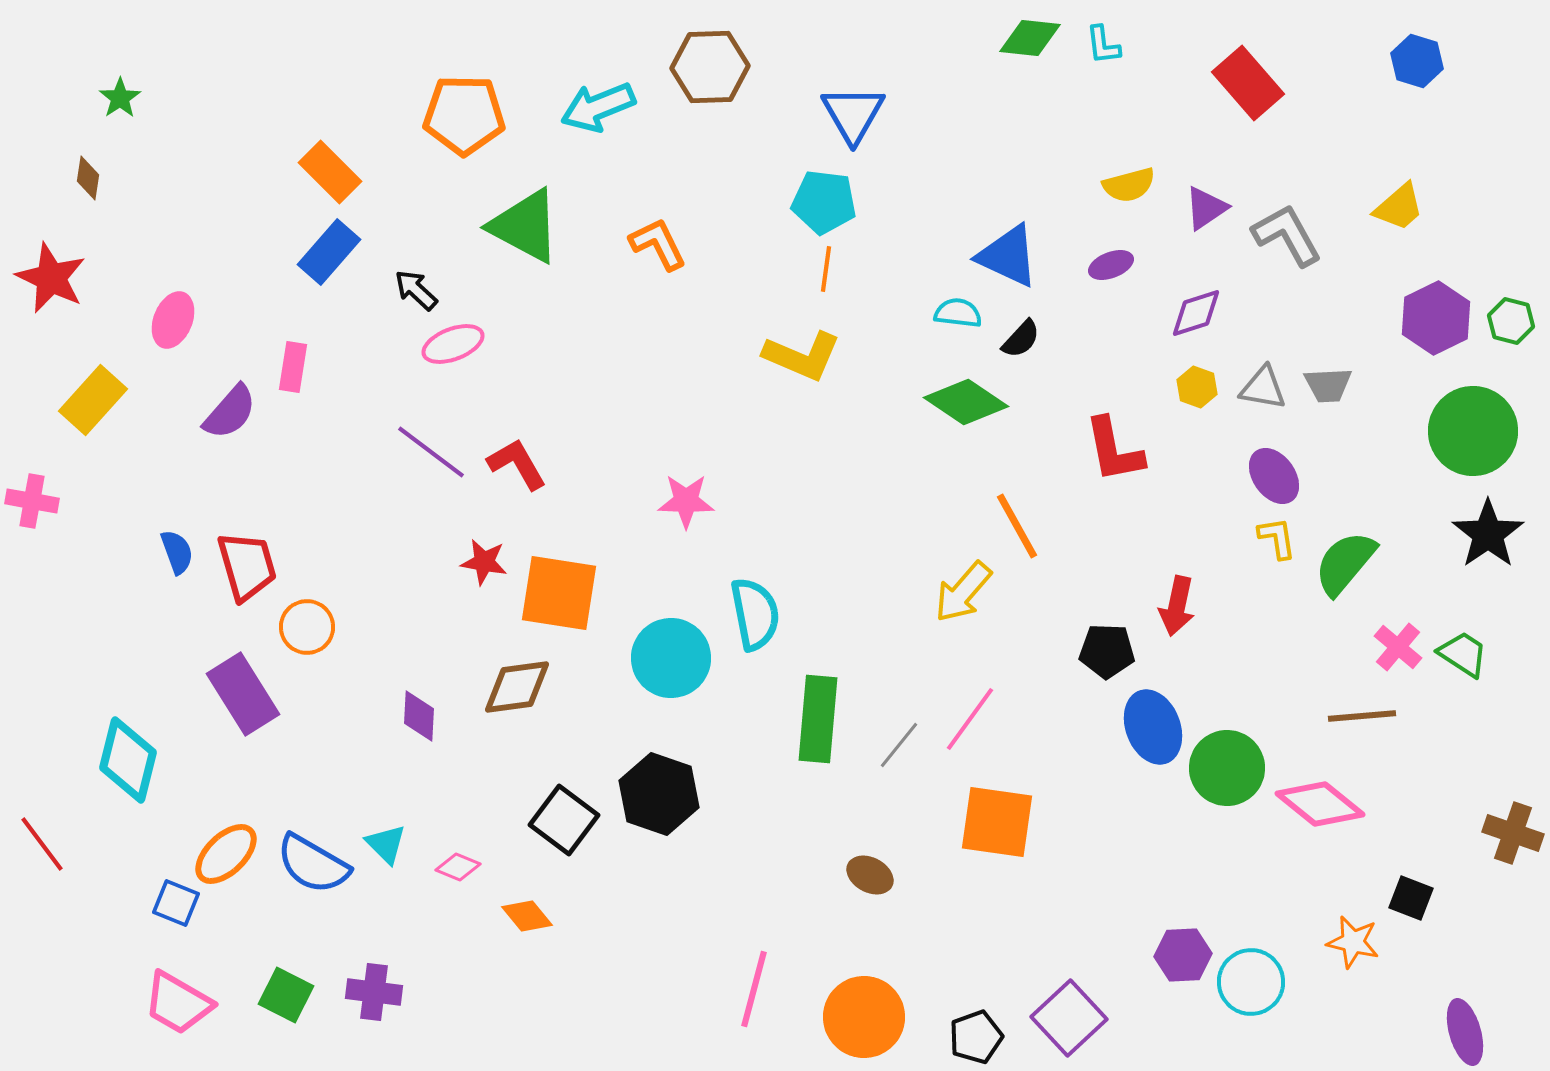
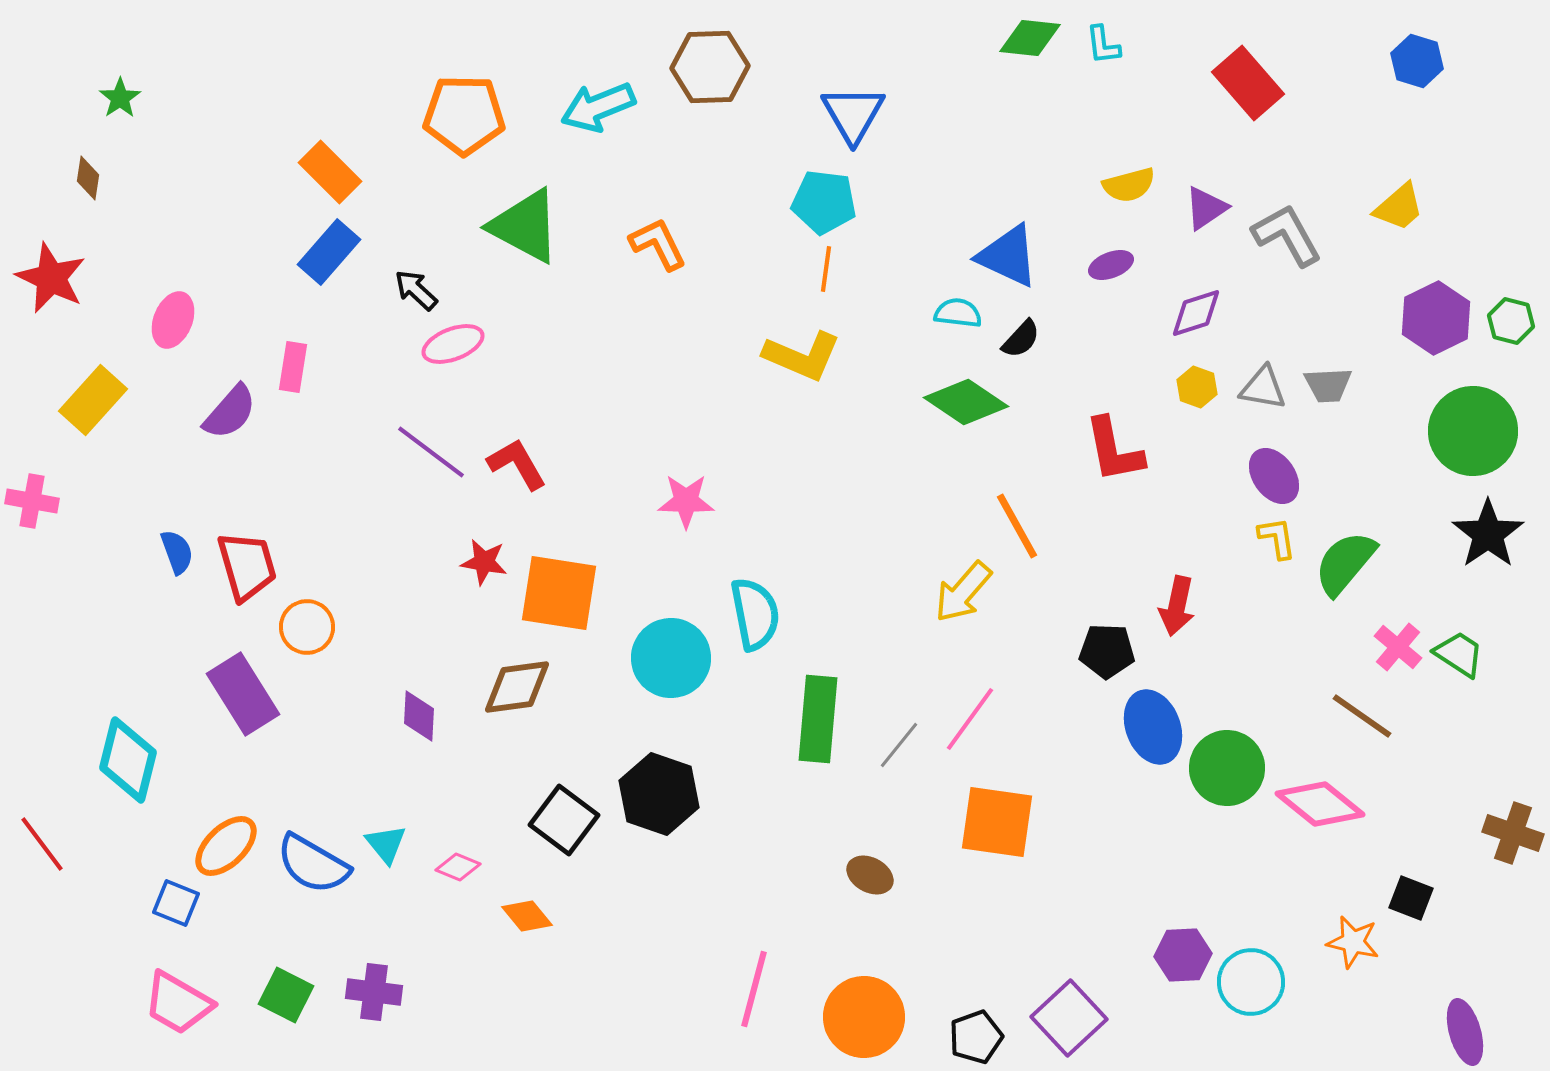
green trapezoid at (1463, 654): moved 4 px left
brown line at (1362, 716): rotated 40 degrees clockwise
cyan triangle at (386, 844): rotated 6 degrees clockwise
orange ellipse at (226, 854): moved 8 px up
